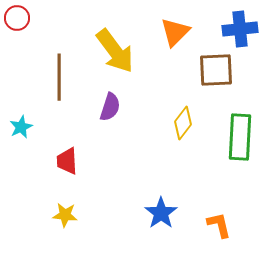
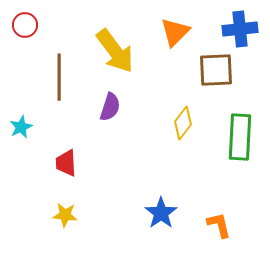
red circle: moved 8 px right, 7 px down
red trapezoid: moved 1 px left, 2 px down
